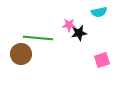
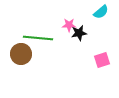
cyan semicircle: moved 2 px right; rotated 28 degrees counterclockwise
